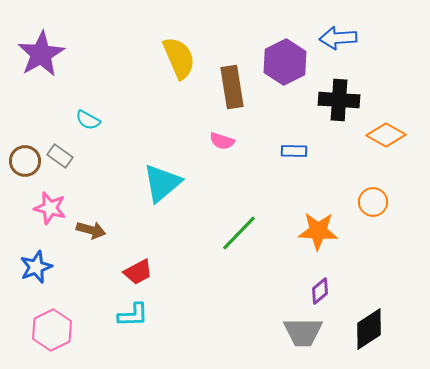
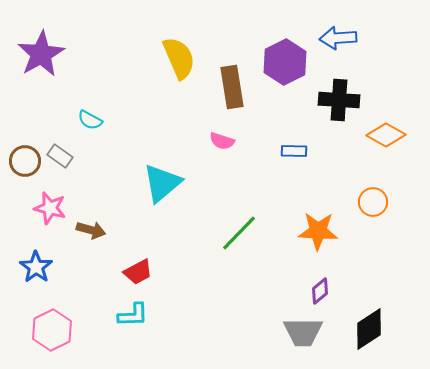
cyan semicircle: moved 2 px right
blue star: rotated 16 degrees counterclockwise
